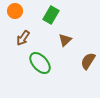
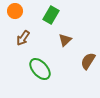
green ellipse: moved 6 px down
